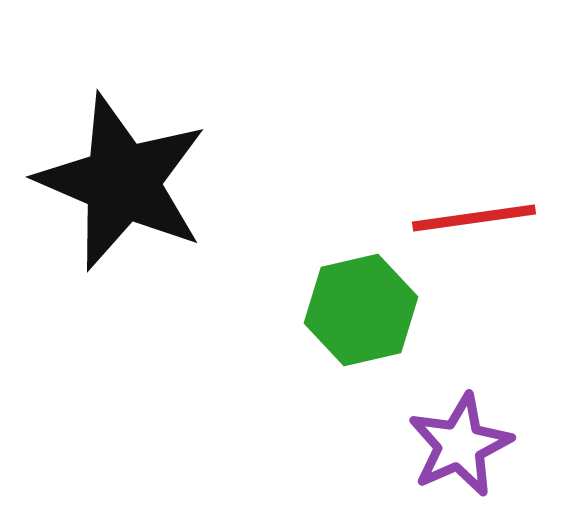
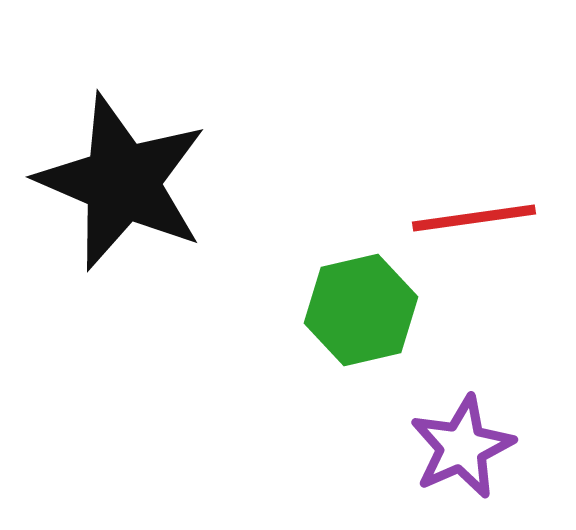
purple star: moved 2 px right, 2 px down
